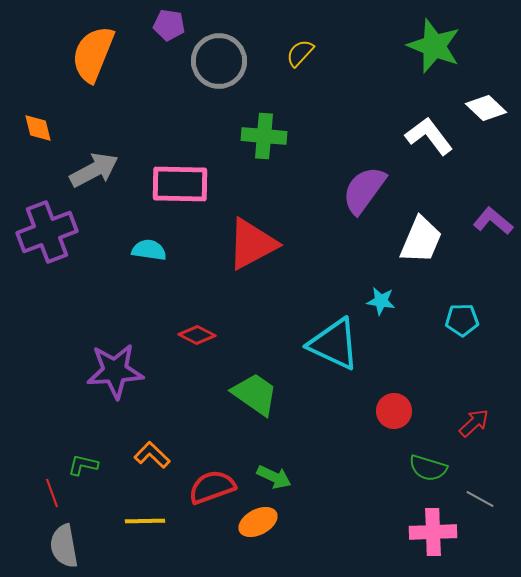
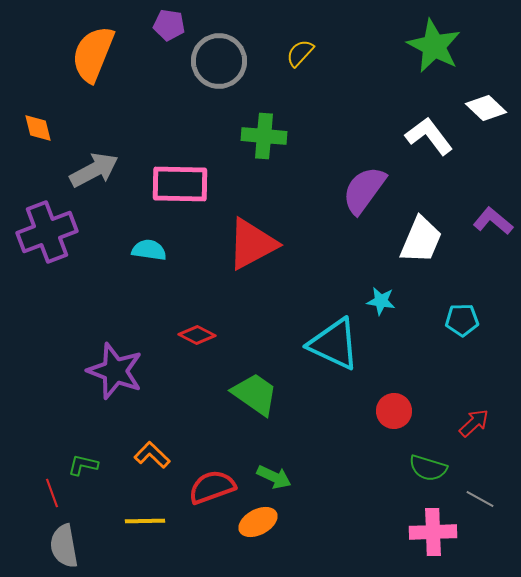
green star: rotated 6 degrees clockwise
purple star: rotated 24 degrees clockwise
